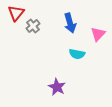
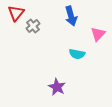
blue arrow: moved 1 px right, 7 px up
